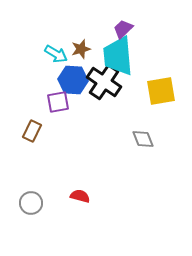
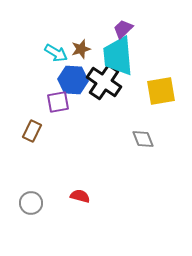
cyan arrow: moved 1 px up
